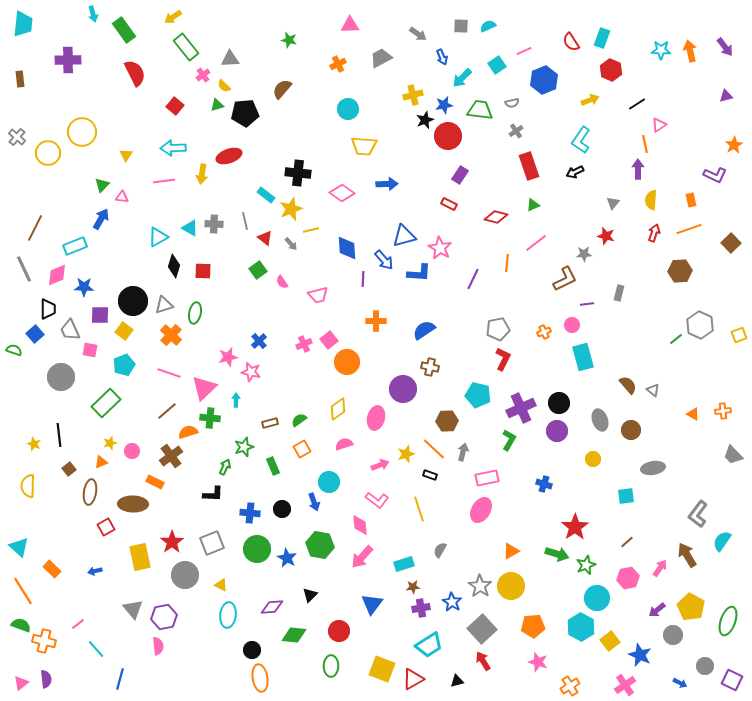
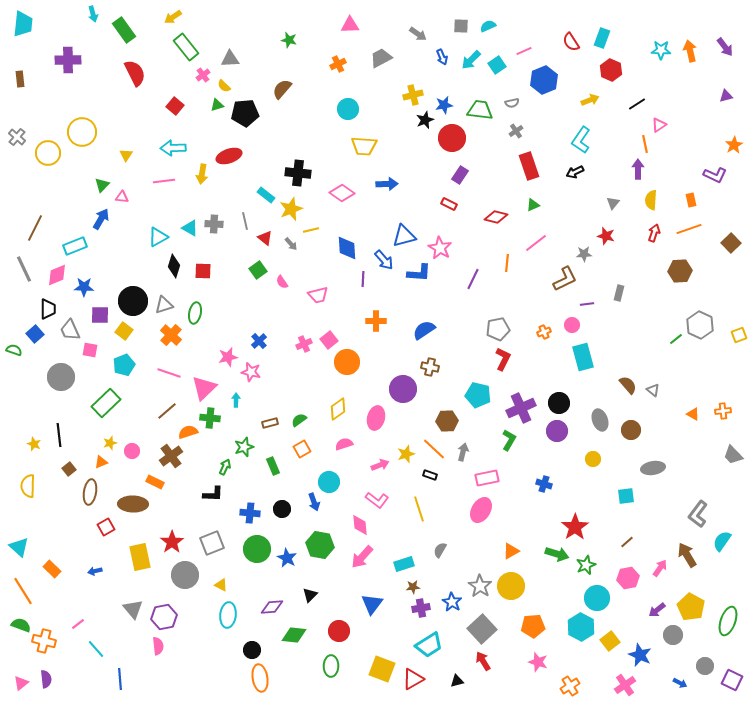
cyan arrow at (462, 78): moved 9 px right, 18 px up
red circle at (448, 136): moved 4 px right, 2 px down
blue line at (120, 679): rotated 20 degrees counterclockwise
